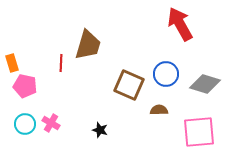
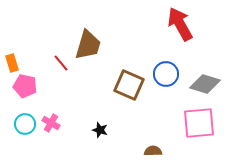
red line: rotated 42 degrees counterclockwise
brown semicircle: moved 6 px left, 41 px down
pink square: moved 9 px up
